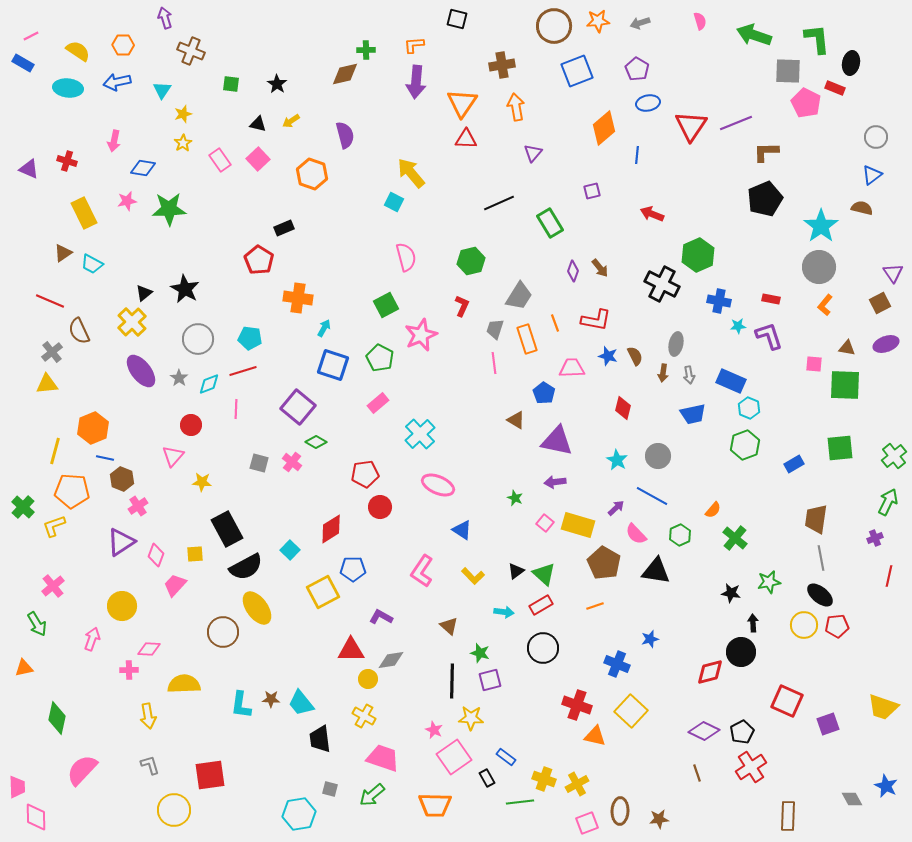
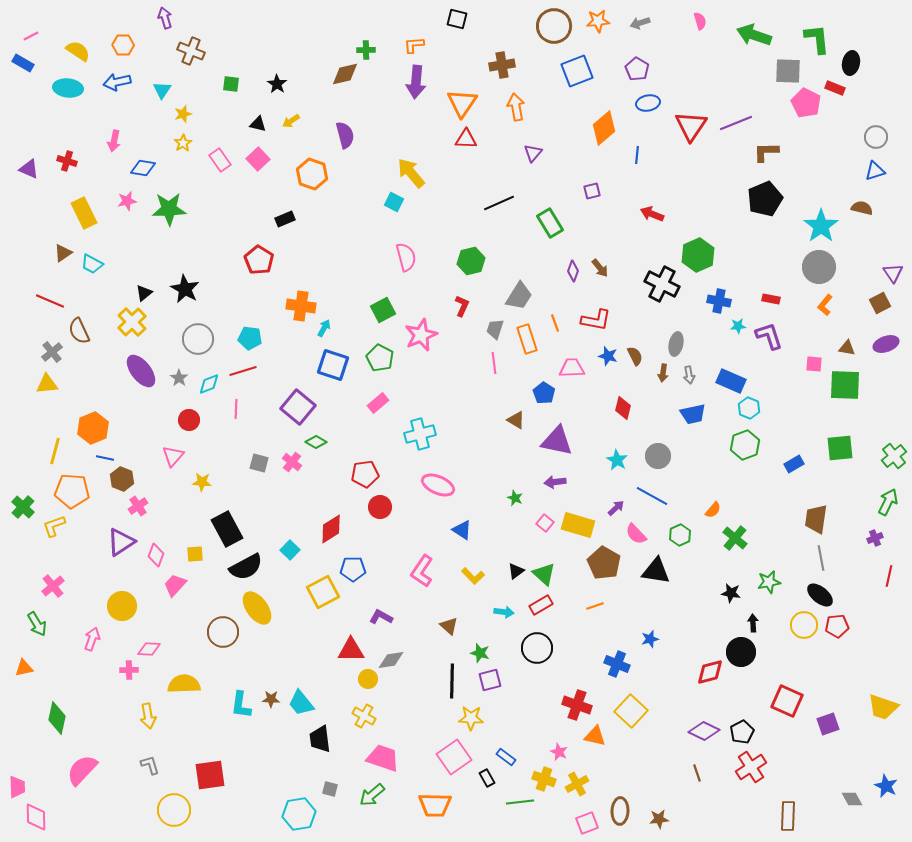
blue triangle at (872, 175): moved 3 px right, 4 px up; rotated 20 degrees clockwise
black rectangle at (284, 228): moved 1 px right, 9 px up
orange cross at (298, 298): moved 3 px right, 8 px down
green square at (386, 305): moved 3 px left, 5 px down
red circle at (191, 425): moved 2 px left, 5 px up
cyan cross at (420, 434): rotated 28 degrees clockwise
black circle at (543, 648): moved 6 px left
pink star at (434, 730): moved 125 px right, 22 px down
